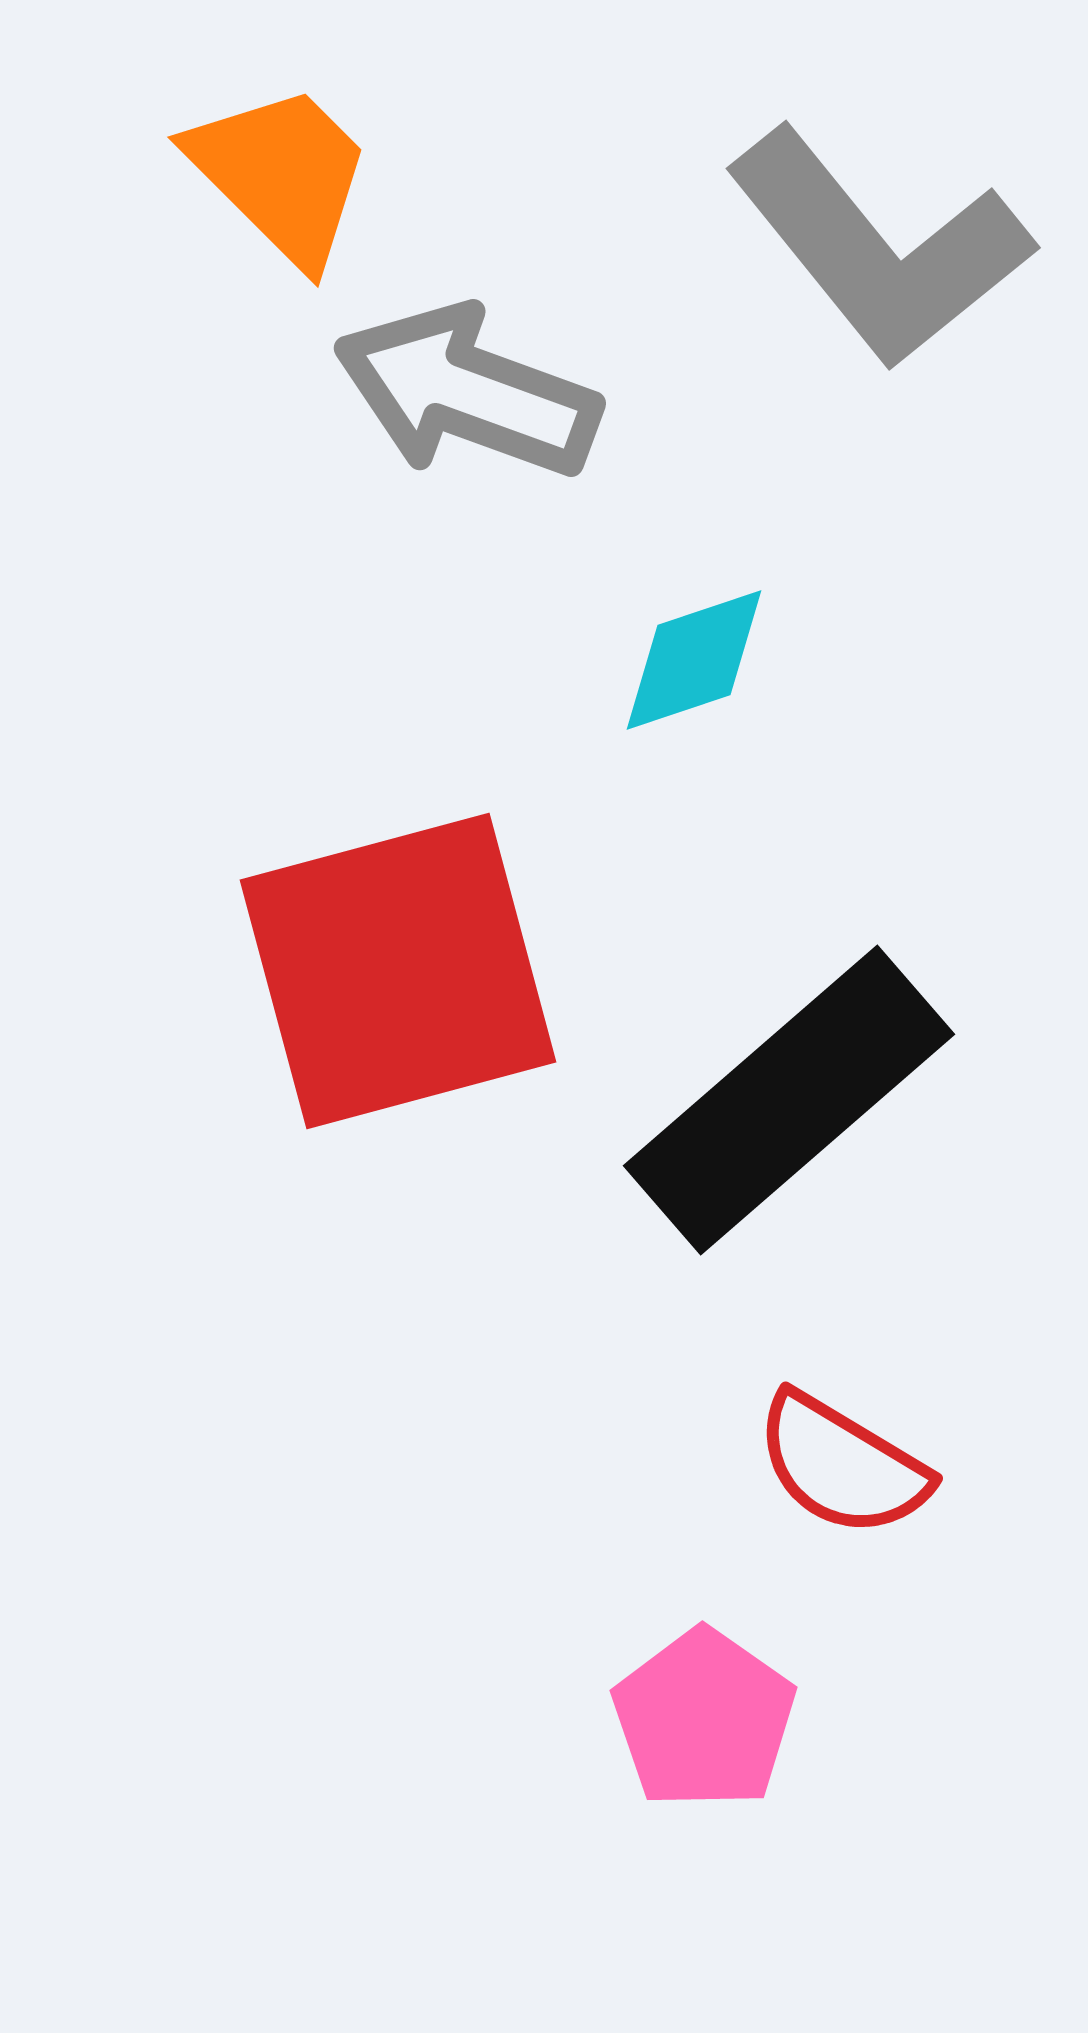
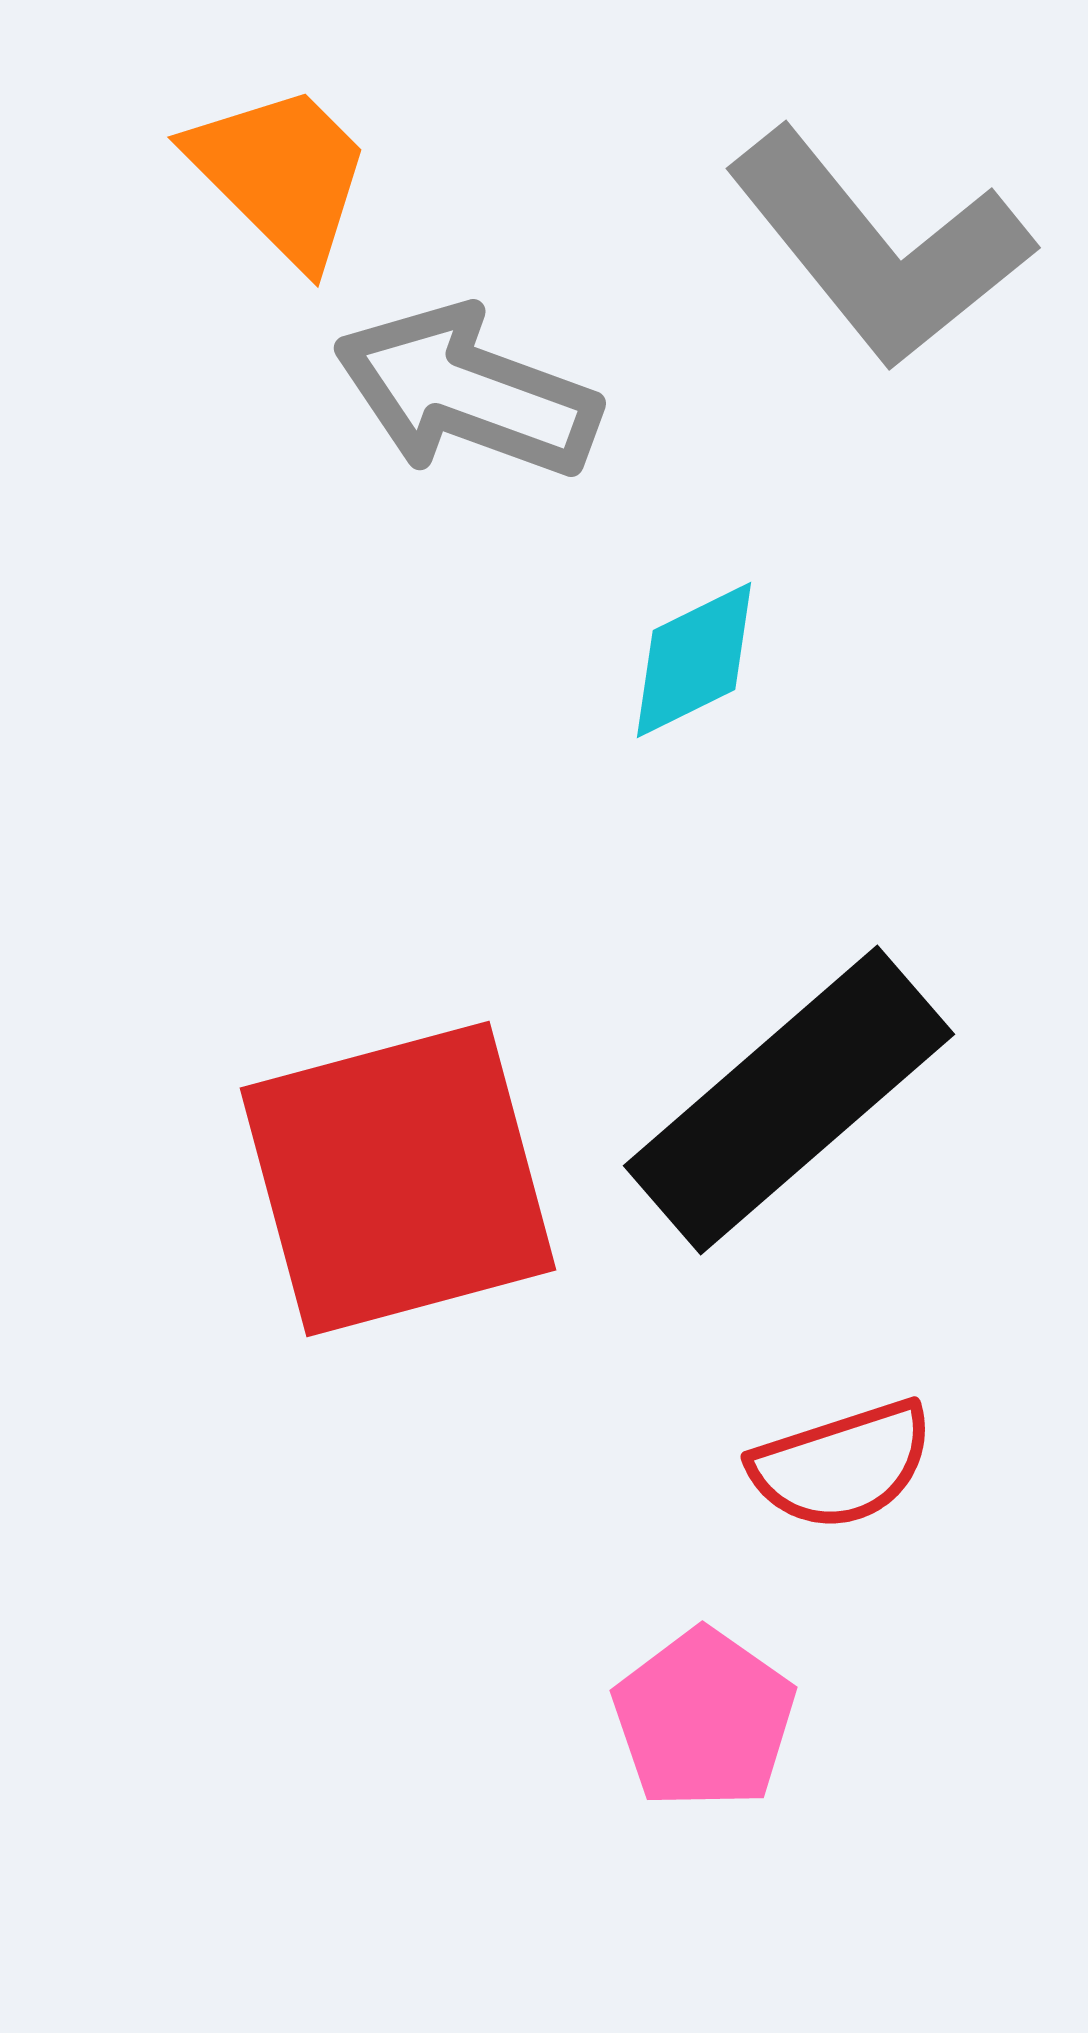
cyan diamond: rotated 8 degrees counterclockwise
red square: moved 208 px down
red semicircle: rotated 49 degrees counterclockwise
